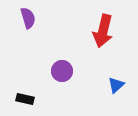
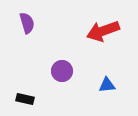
purple semicircle: moved 1 px left, 5 px down
red arrow: rotated 56 degrees clockwise
blue triangle: moved 9 px left; rotated 36 degrees clockwise
